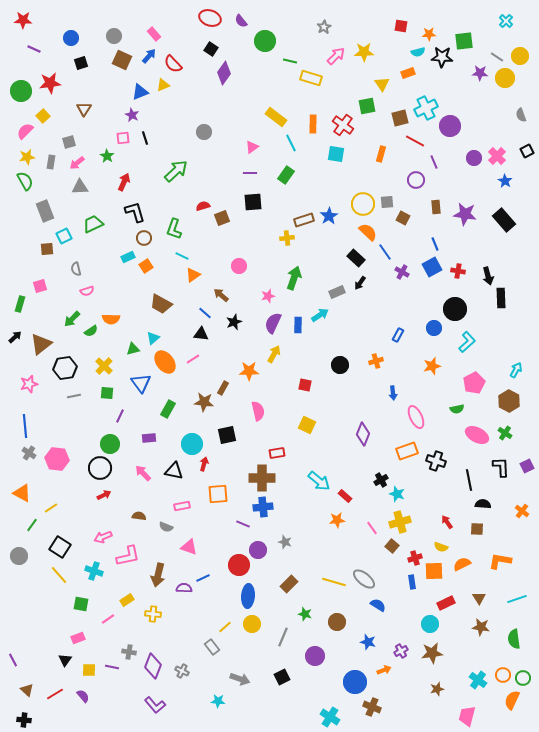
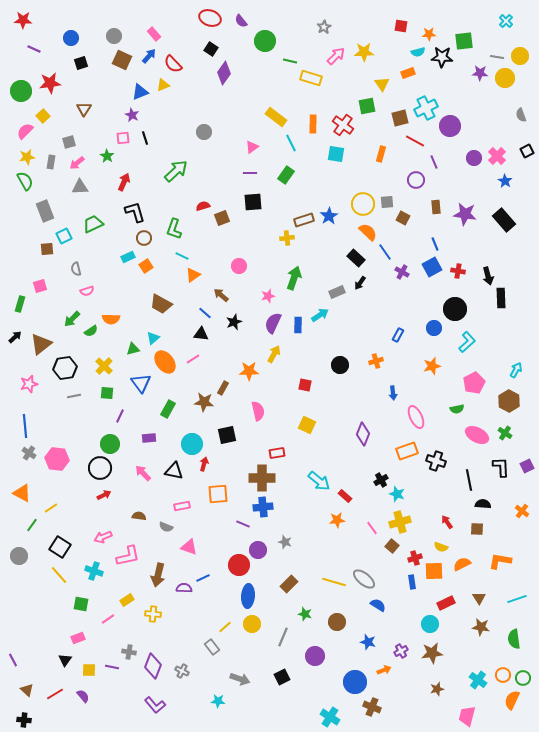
gray line at (497, 57): rotated 24 degrees counterclockwise
